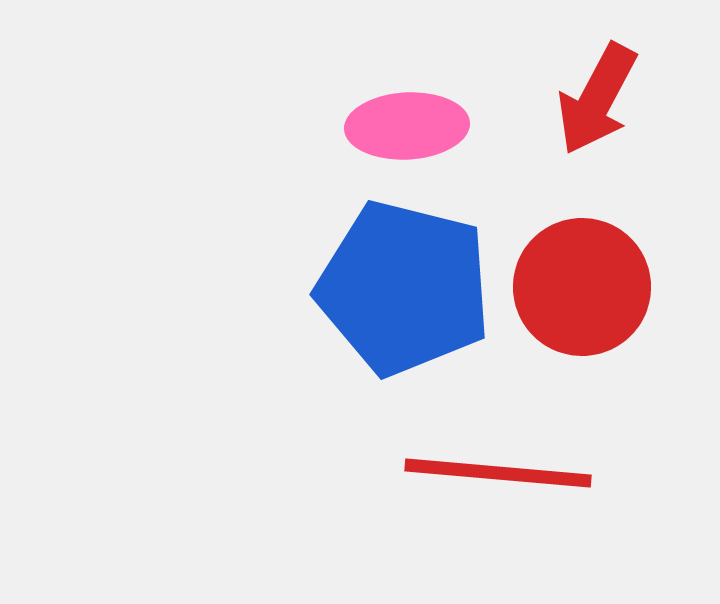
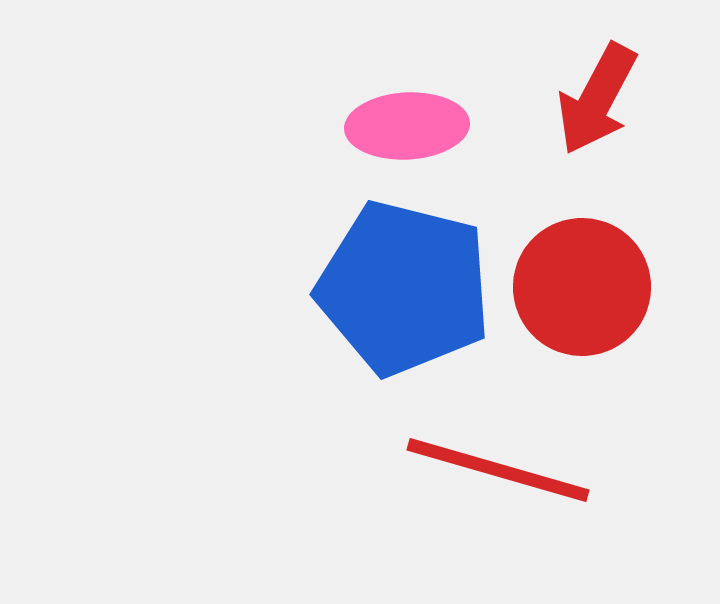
red line: moved 3 px up; rotated 11 degrees clockwise
